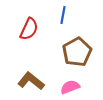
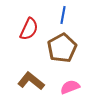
brown pentagon: moved 15 px left, 4 px up
